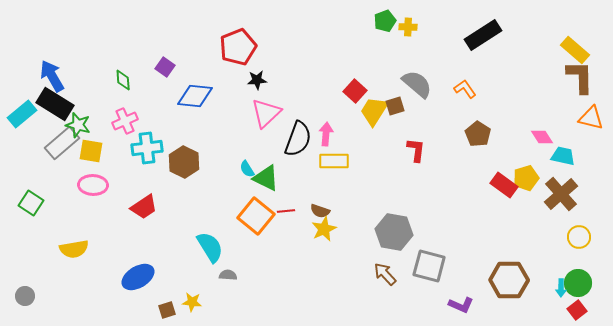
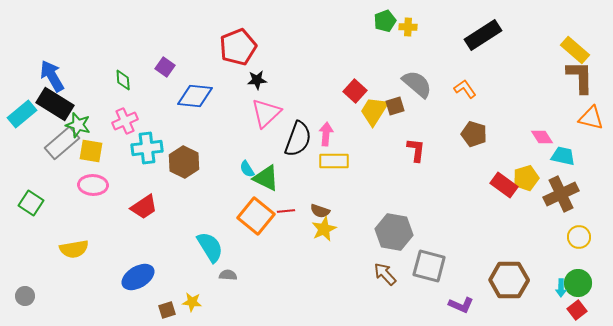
brown pentagon at (478, 134): moved 4 px left; rotated 15 degrees counterclockwise
brown cross at (561, 194): rotated 16 degrees clockwise
